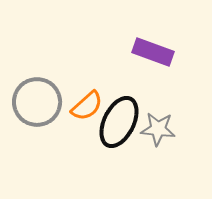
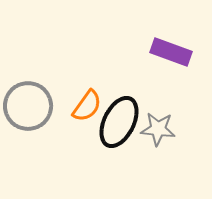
purple rectangle: moved 18 px right
gray circle: moved 9 px left, 4 px down
orange semicircle: rotated 12 degrees counterclockwise
